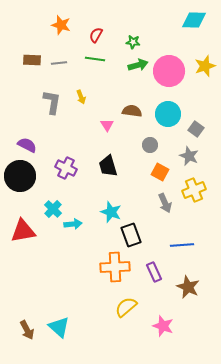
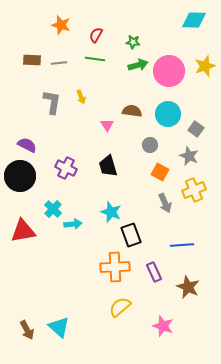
yellow semicircle: moved 6 px left
